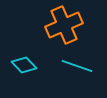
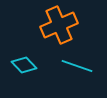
orange cross: moved 5 px left
